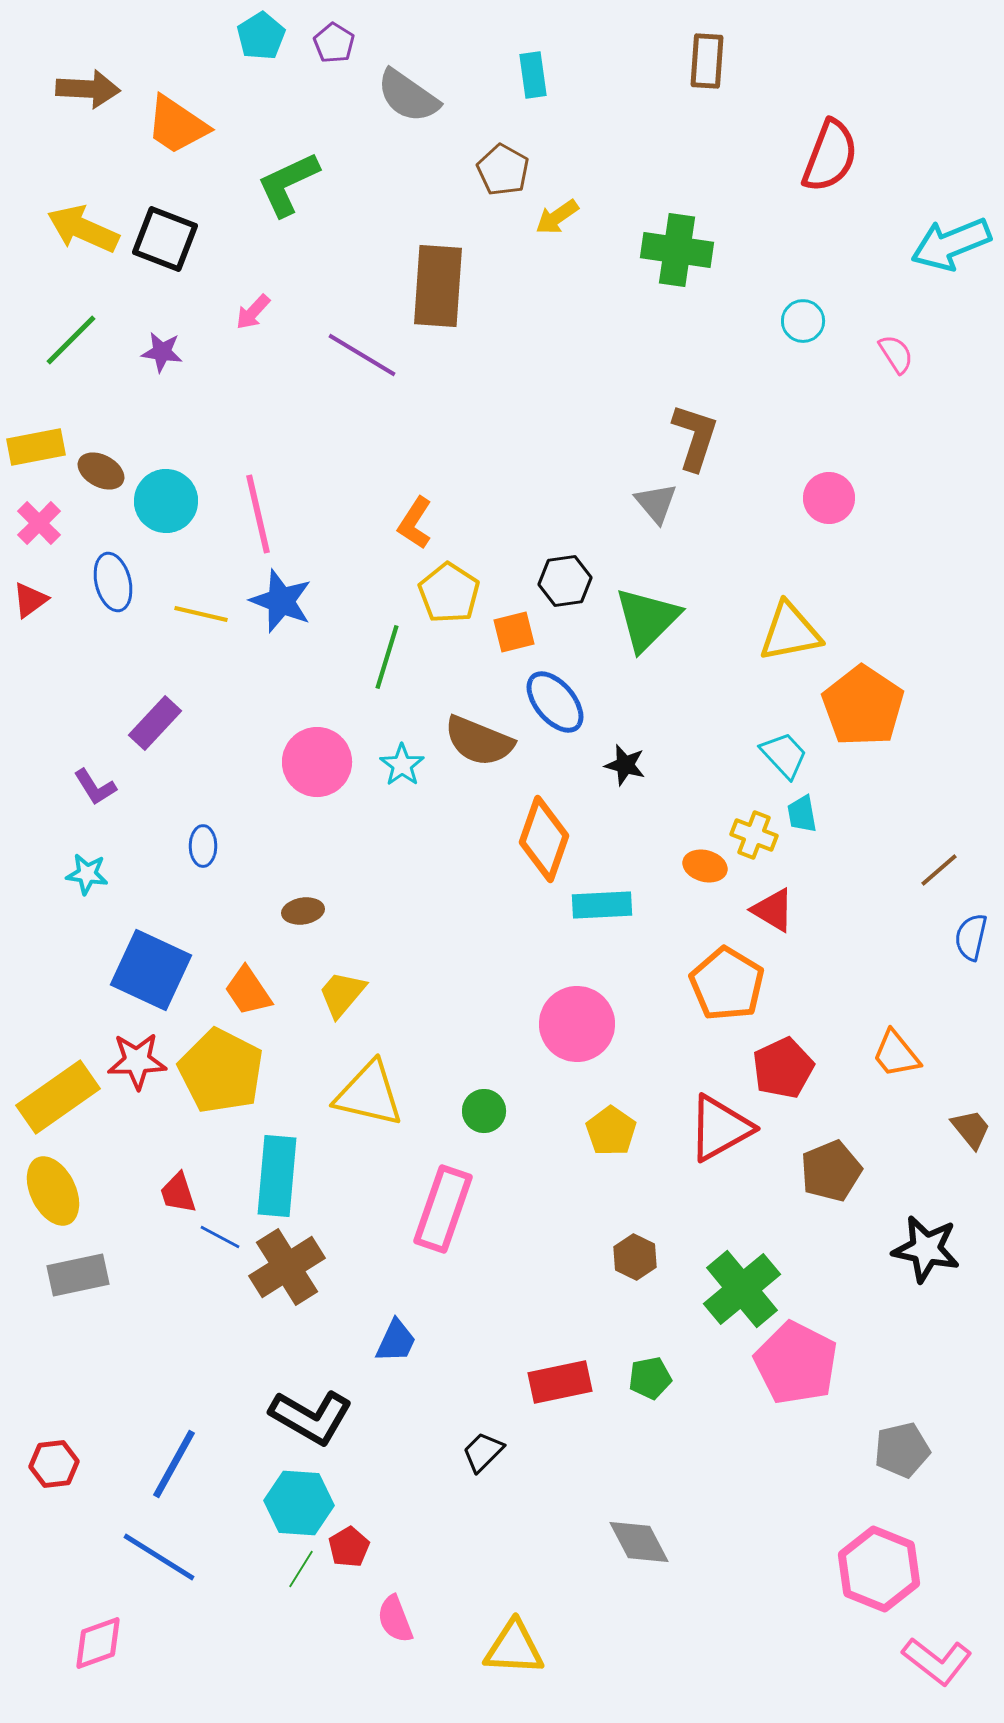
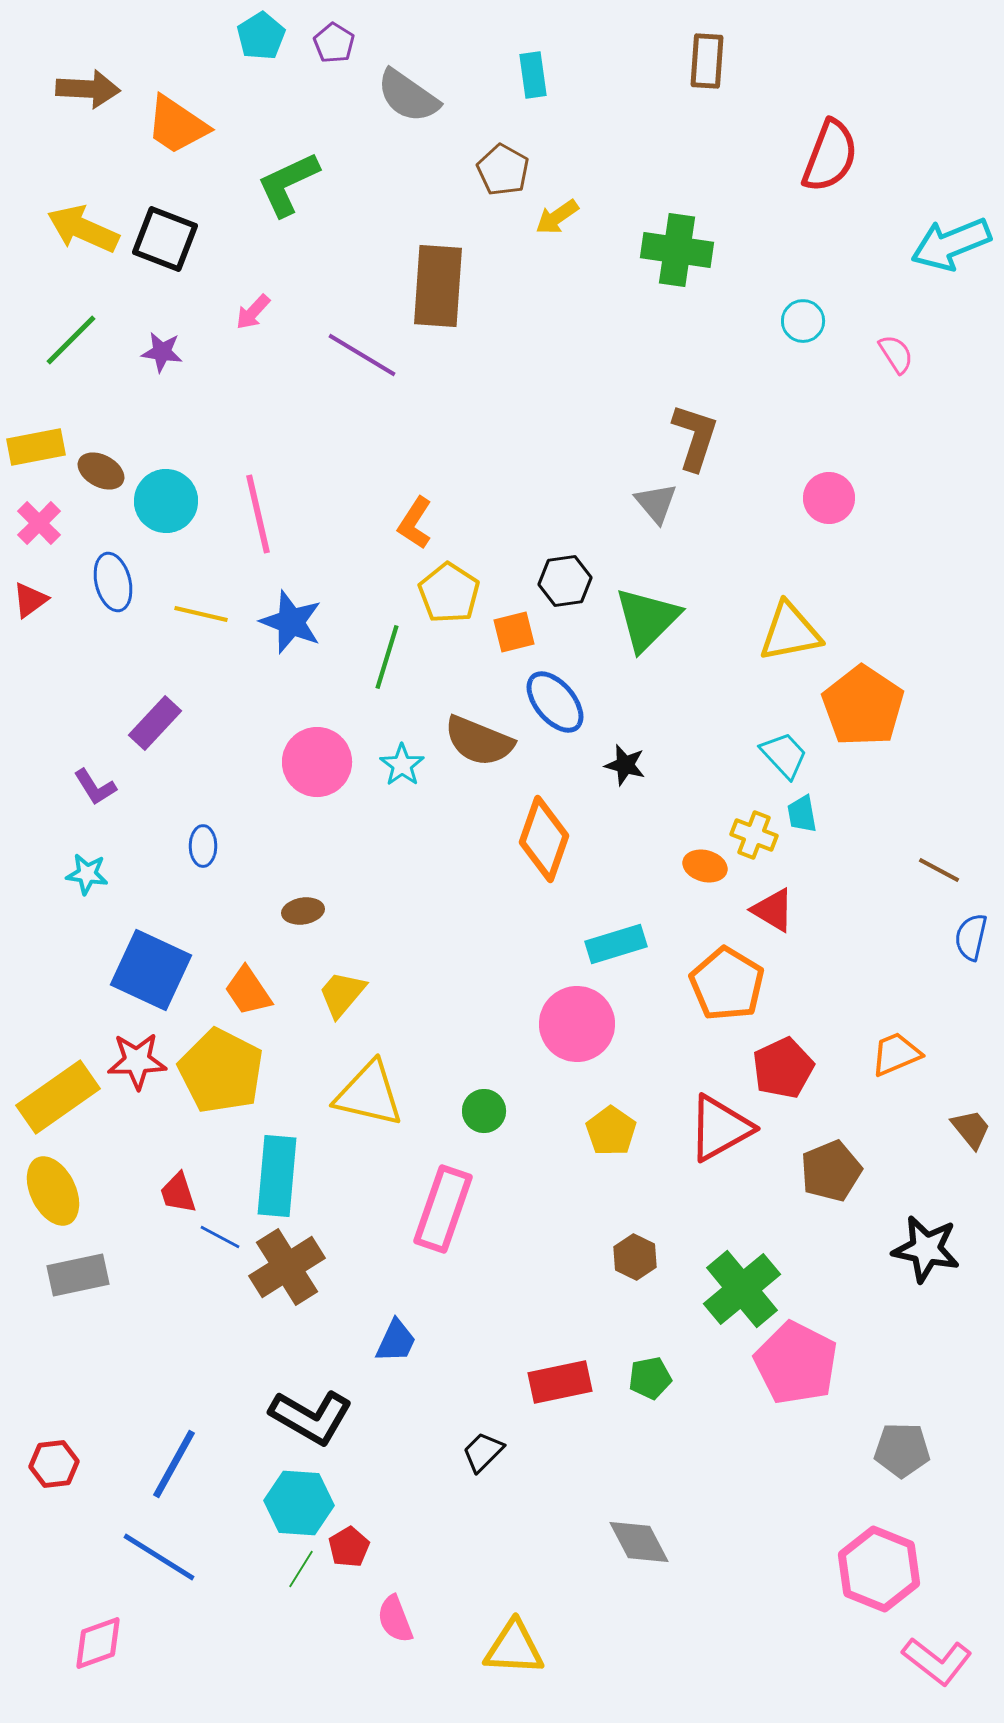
blue star at (281, 601): moved 10 px right, 21 px down
brown line at (939, 870): rotated 69 degrees clockwise
cyan rectangle at (602, 905): moved 14 px right, 39 px down; rotated 14 degrees counterclockwise
orange trapezoid at (896, 1054): rotated 106 degrees clockwise
gray pentagon at (902, 1450): rotated 14 degrees clockwise
